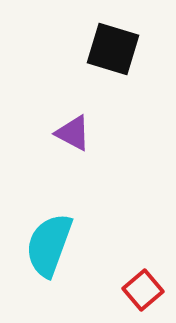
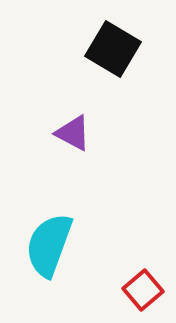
black square: rotated 14 degrees clockwise
